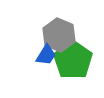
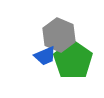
blue trapezoid: moved 1 px left, 1 px down; rotated 35 degrees clockwise
